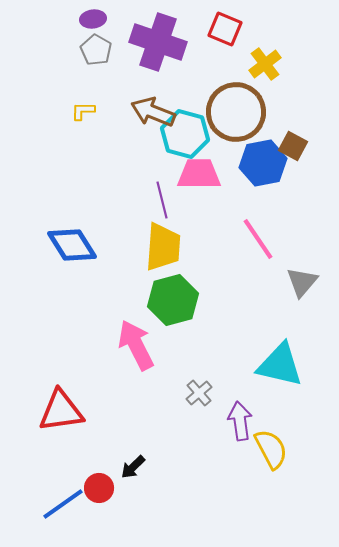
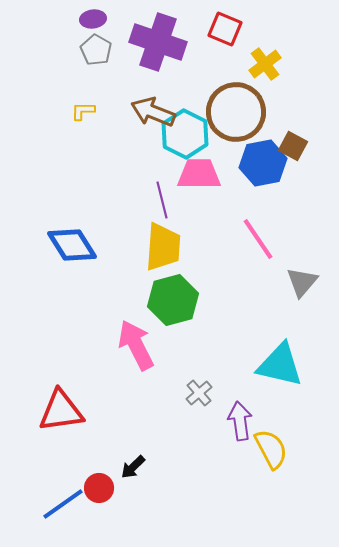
cyan hexagon: rotated 12 degrees clockwise
